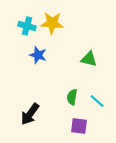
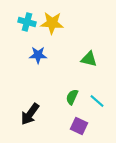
cyan cross: moved 4 px up
blue star: rotated 18 degrees counterclockwise
green semicircle: rotated 14 degrees clockwise
purple square: rotated 18 degrees clockwise
